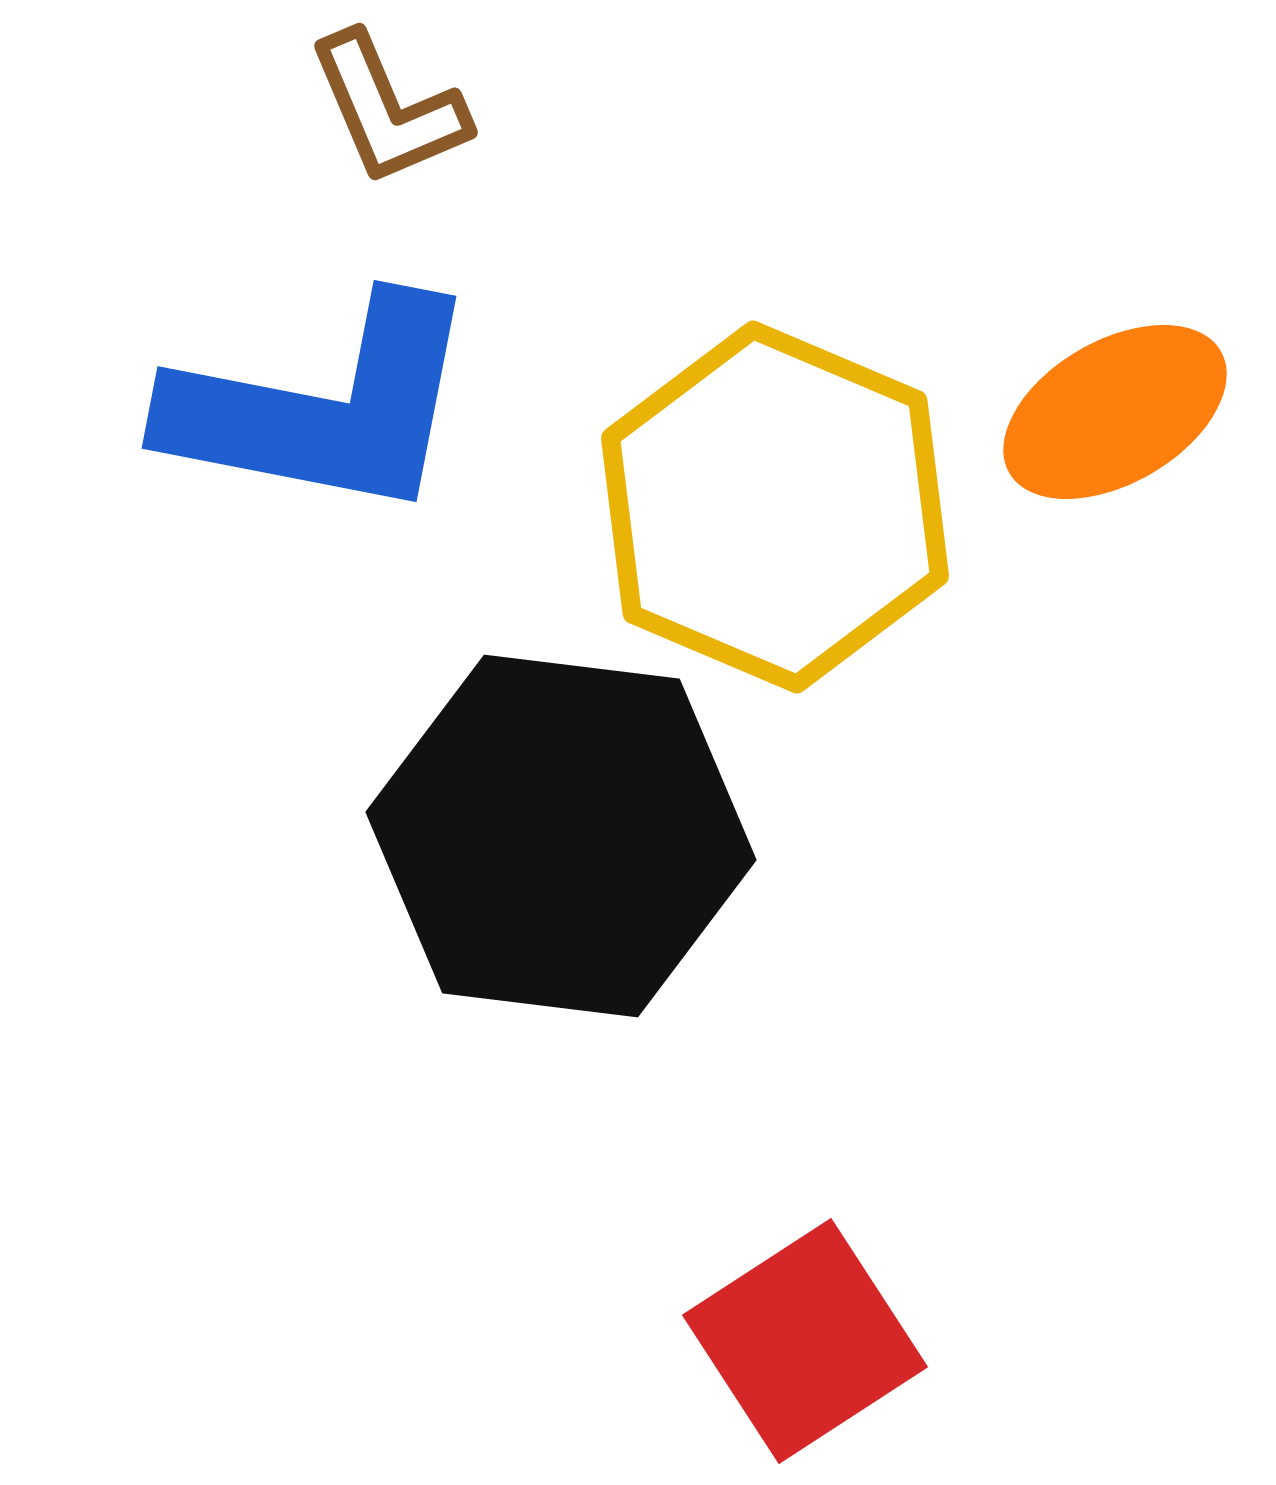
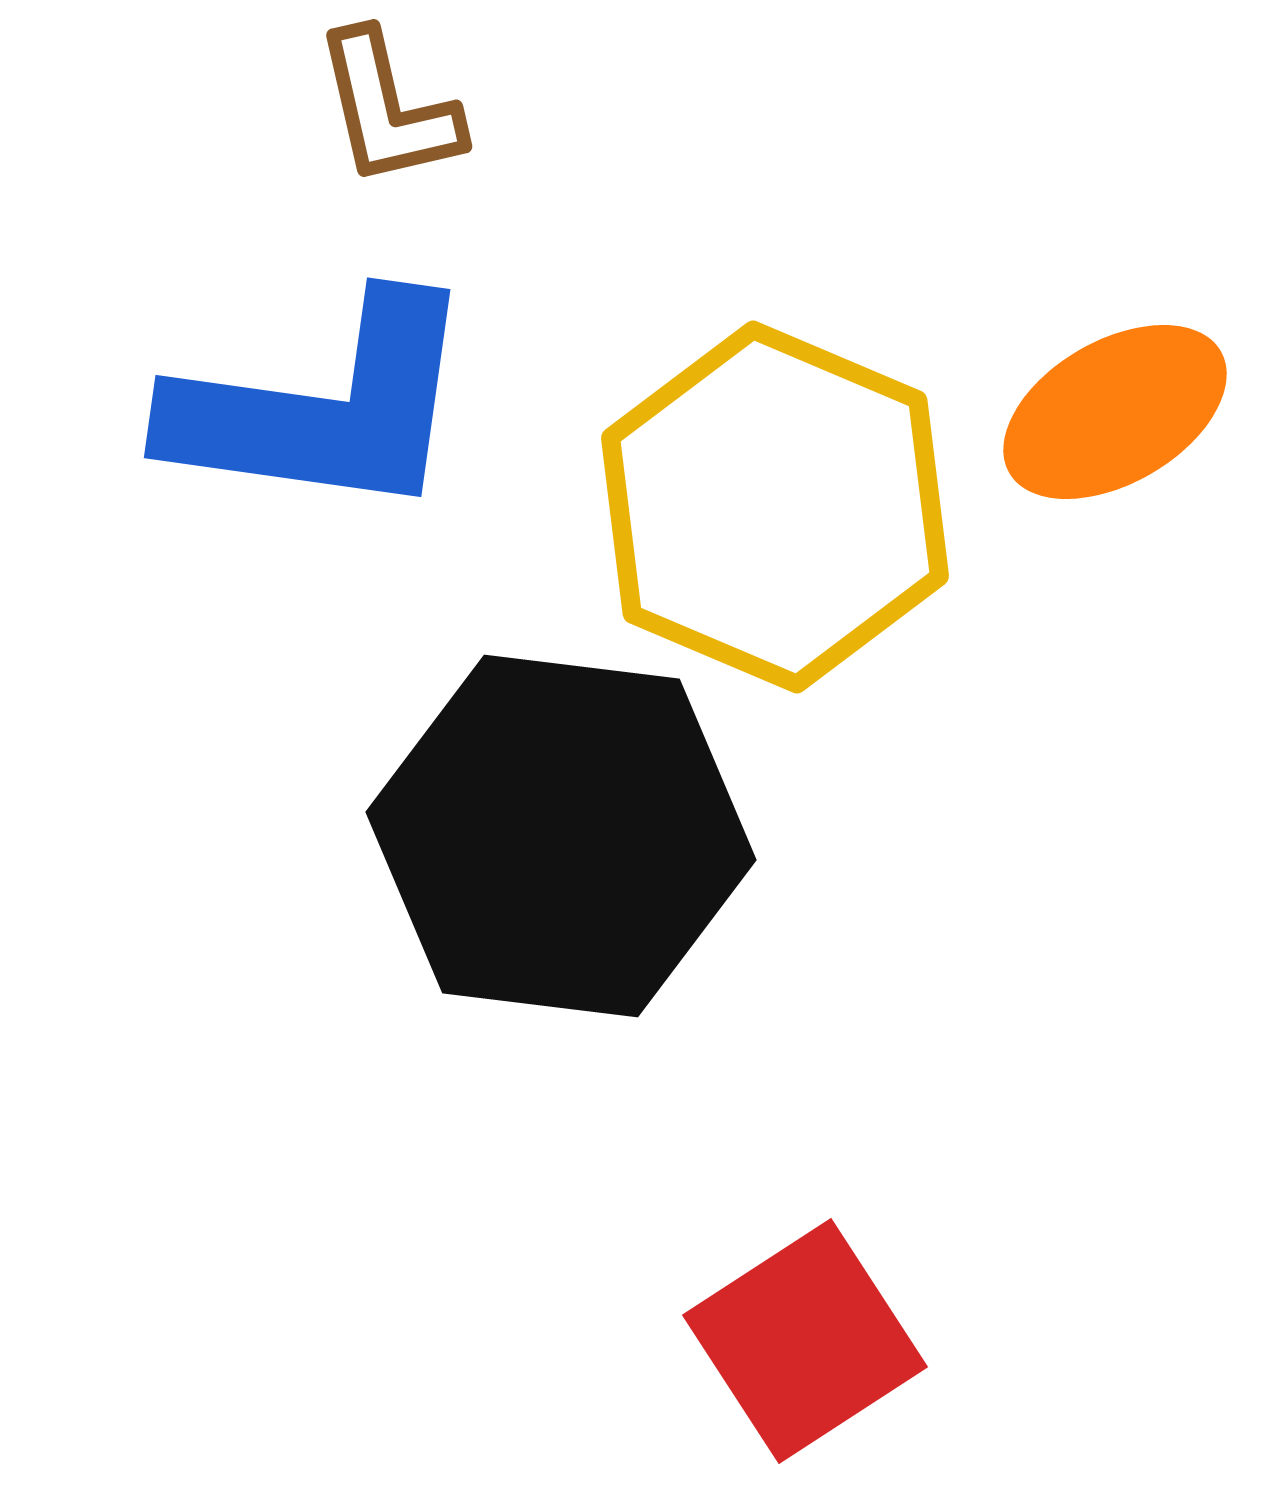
brown L-shape: rotated 10 degrees clockwise
blue L-shape: rotated 3 degrees counterclockwise
